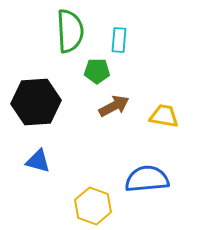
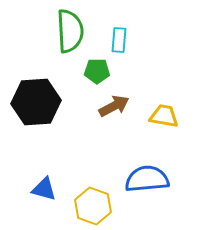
blue triangle: moved 6 px right, 28 px down
